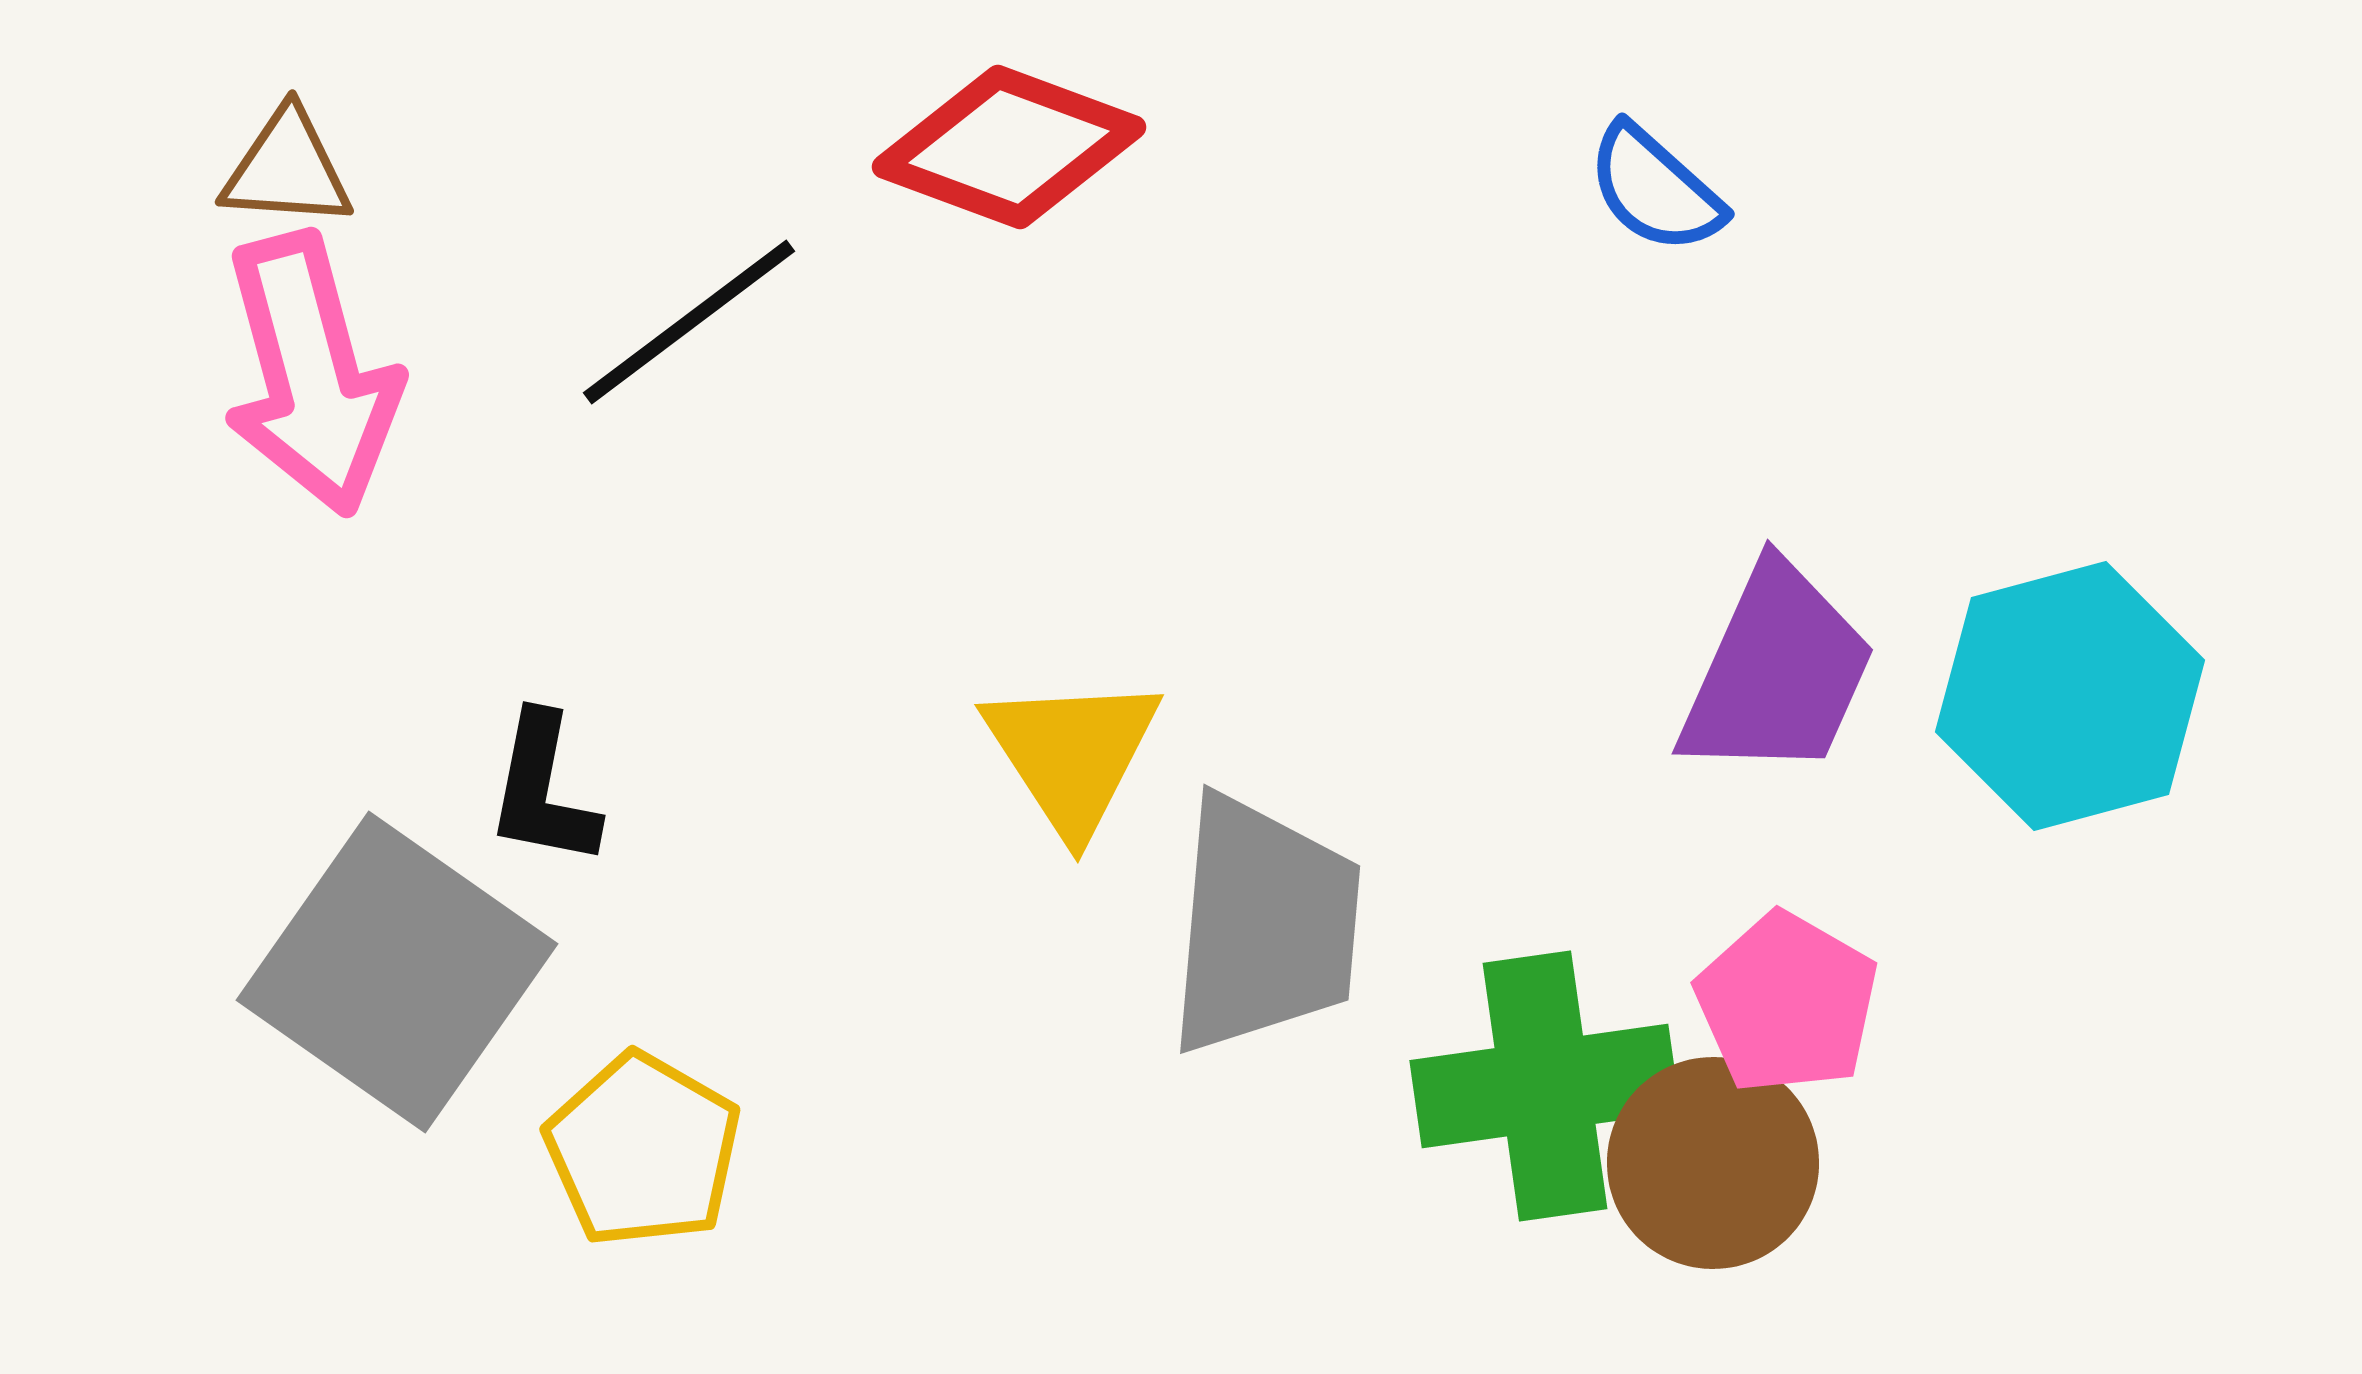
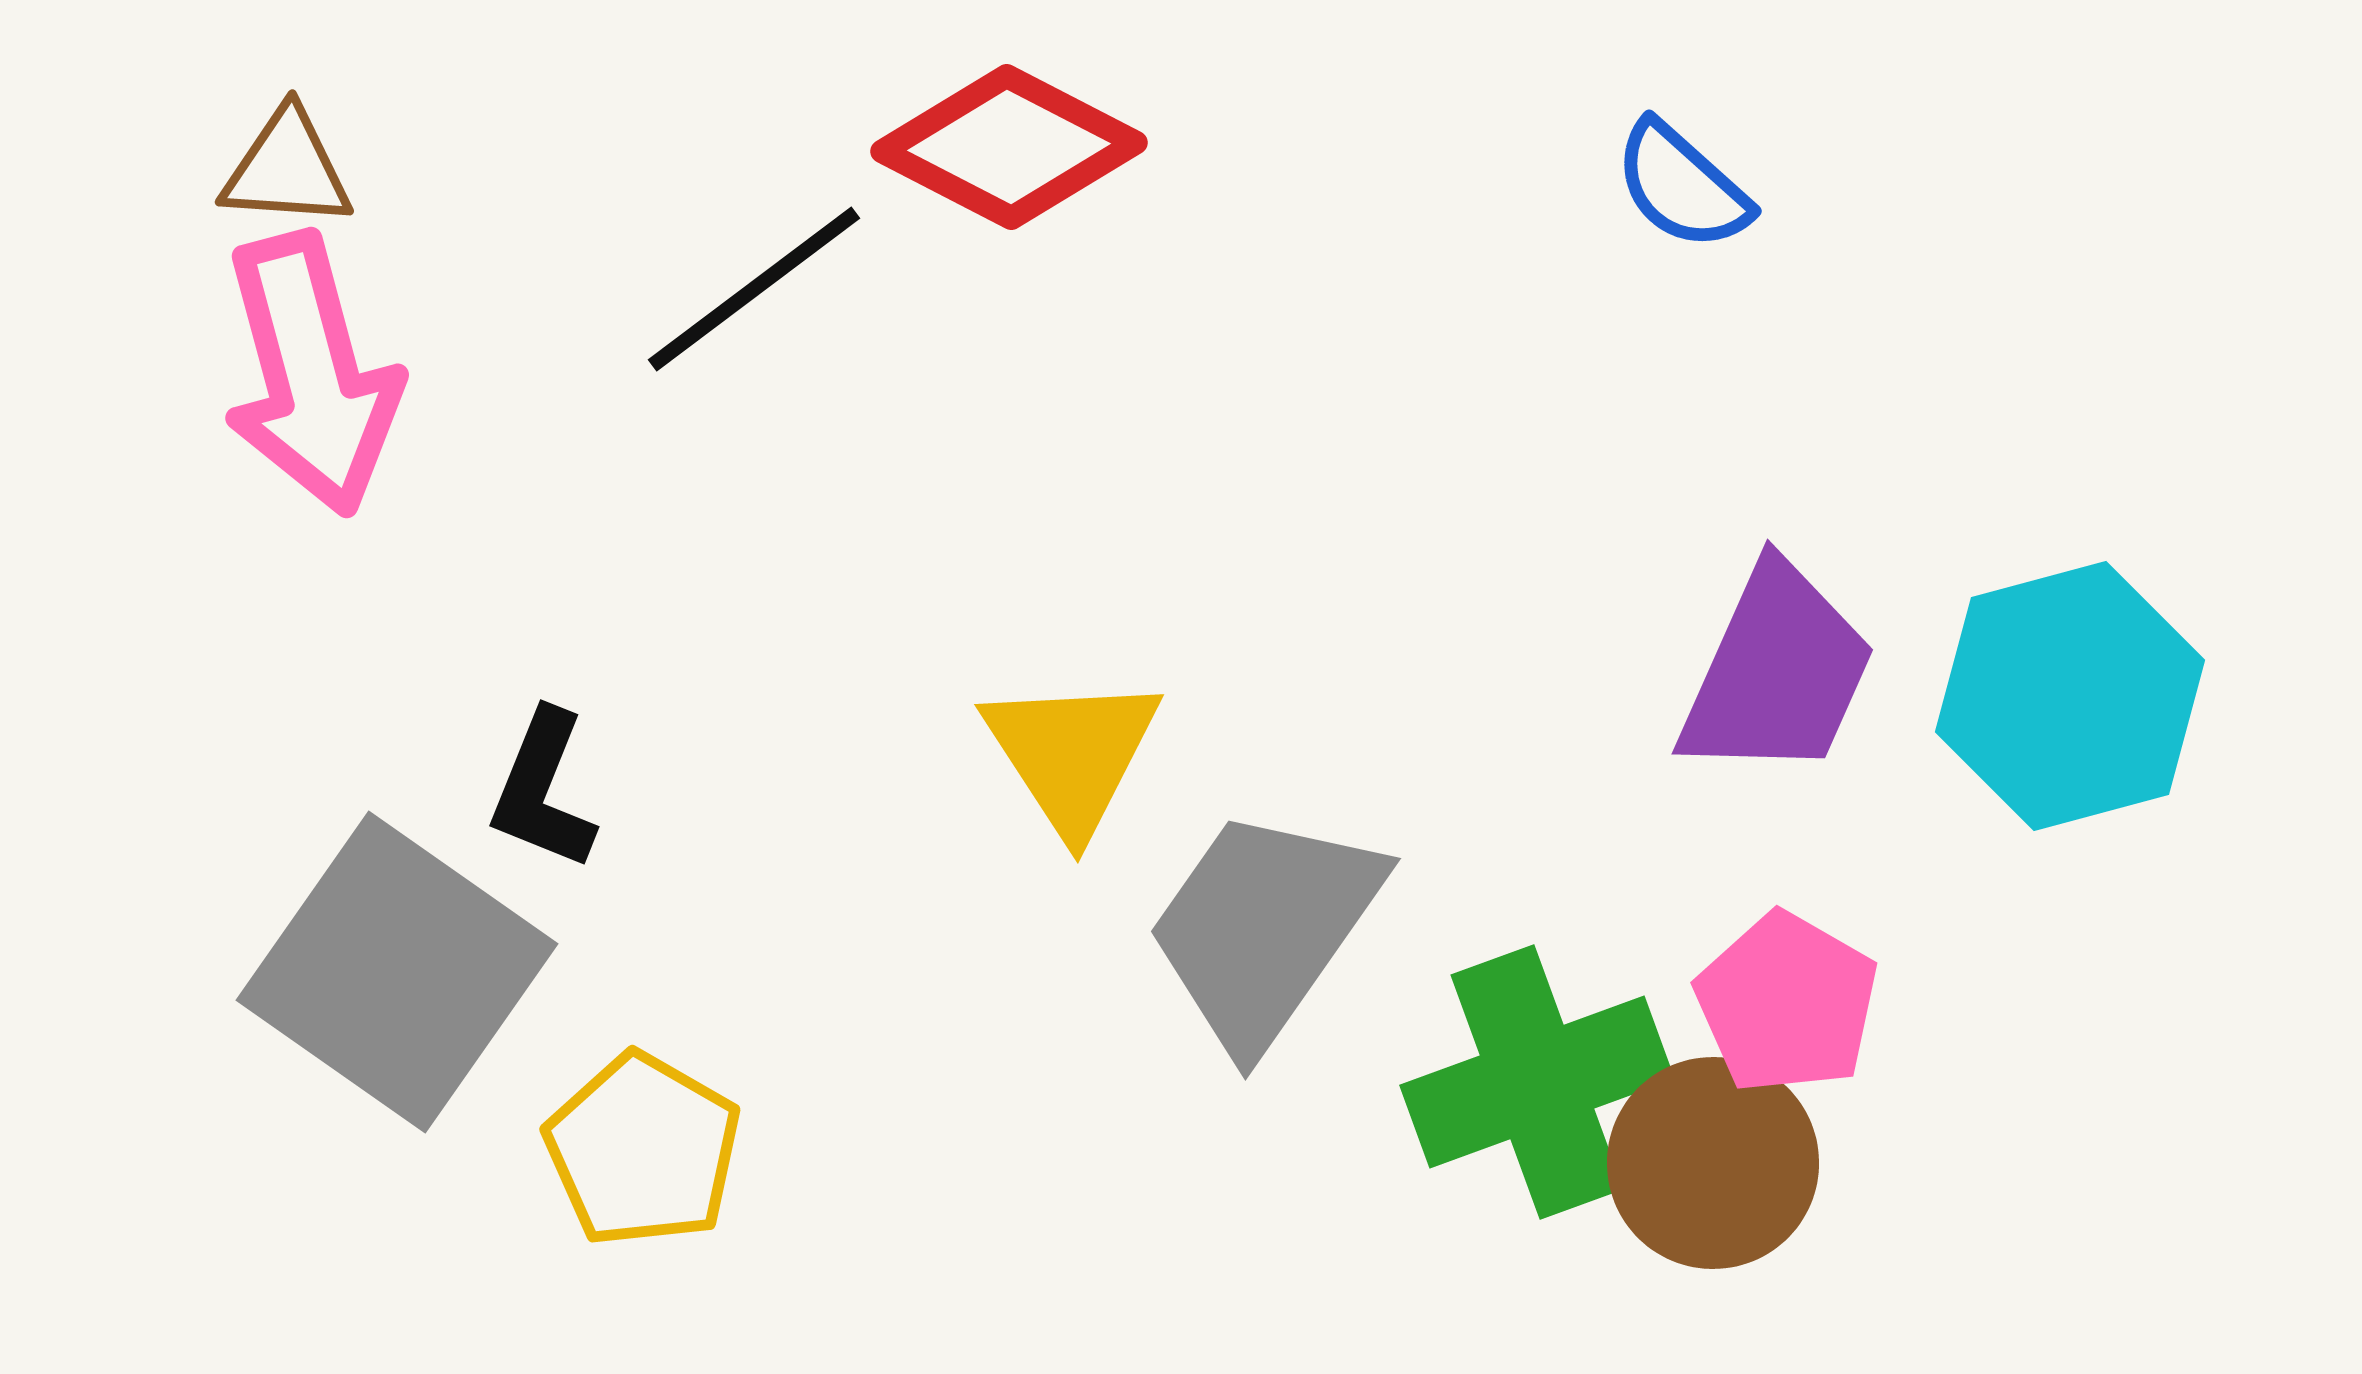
red diamond: rotated 7 degrees clockwise
blue semicircle: moved 27 px right, 3 px up
black line: moved 65 px right, 33 px up
black L-shape: rotated 11 degrees clockwise
gray trapezoid: moved 3 px down; rotated 150 degrees counterclockwise
green cross: moved 8 px left, 4 px up; rotated 12 degrees counterclockwise
